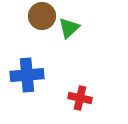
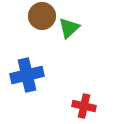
blue cross: rotated 8 degrees counterclockwise
red cross: moved 4 px right, 8 px down
